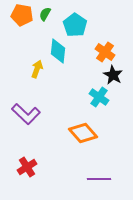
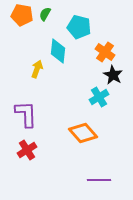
cyan pentagon: moved 4 px right, 2 px down; rotated 20 degrees counterclockwise
cyan cross: rotated 24 degrees clockwise
purple L-shape: rotated 136 degrees counterclockwise
red cross: moved 17 px up
purple line: moved 1 px down
